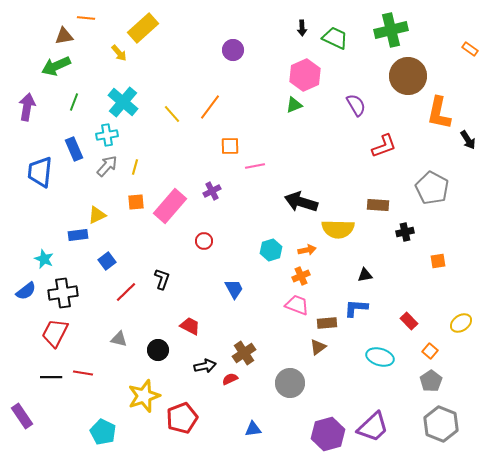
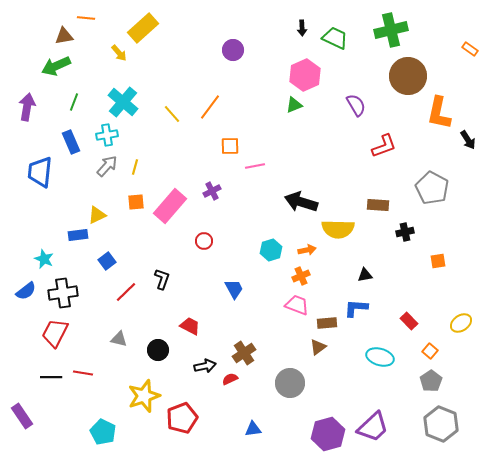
blue rectangle at (74, 149): moved 3 px left, 7 px up
